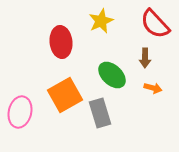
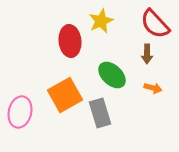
red ellipse: moved 9 px right, 1 px up
brown arrow: moved 2 px right, 4 px up
